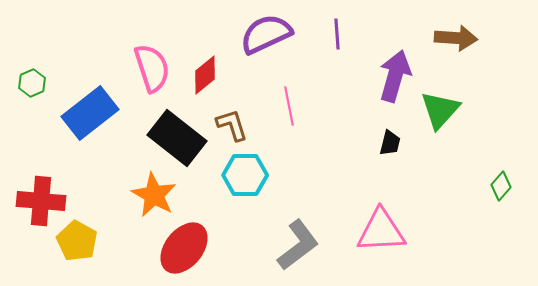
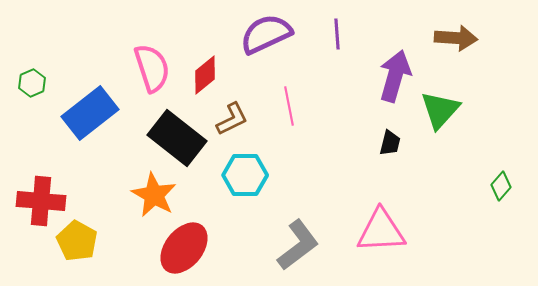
brown L-shape: moved 6 px up; rotated 81 degrees clockwise
